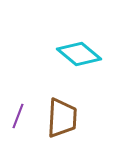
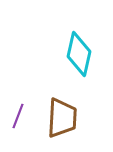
cyan diamond: rotated 63 degrees clockwise
